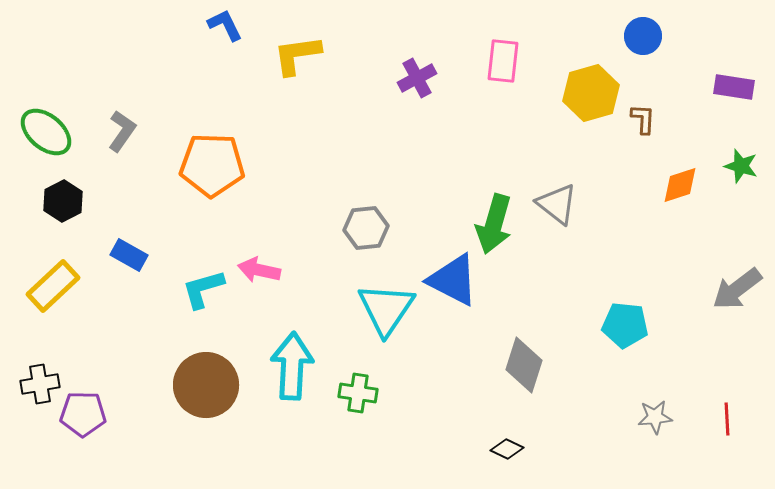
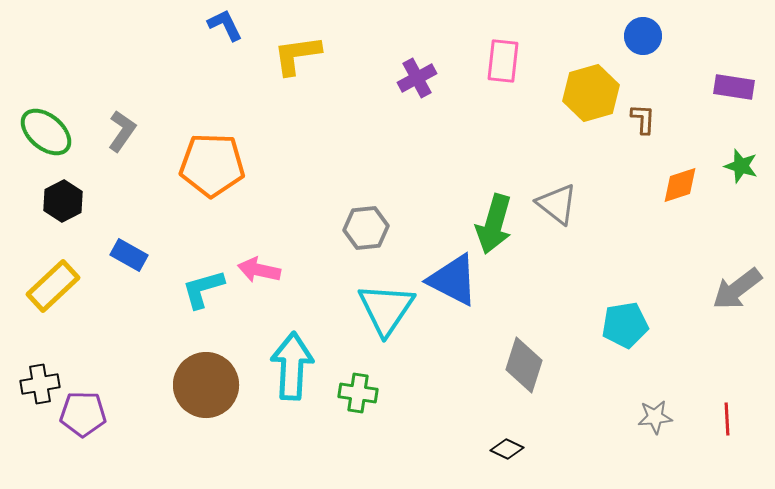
cyan pentagon: rotated 15 degrees counterclockwise
